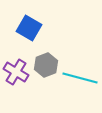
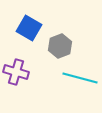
gray hexagon: moved 14 px right, 19 px up
purple cross: rotated 15 degrees counterclockwise
